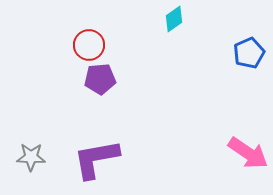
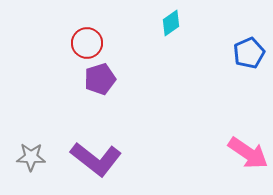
cyan diamond: moved 3 px left, 4 px down
red circle: moved 2 px left, 2 px up
purple pentagon: rotated 12 degrees counterclockwise
purple L-shape: rotated 132 degrees counterclockwise
